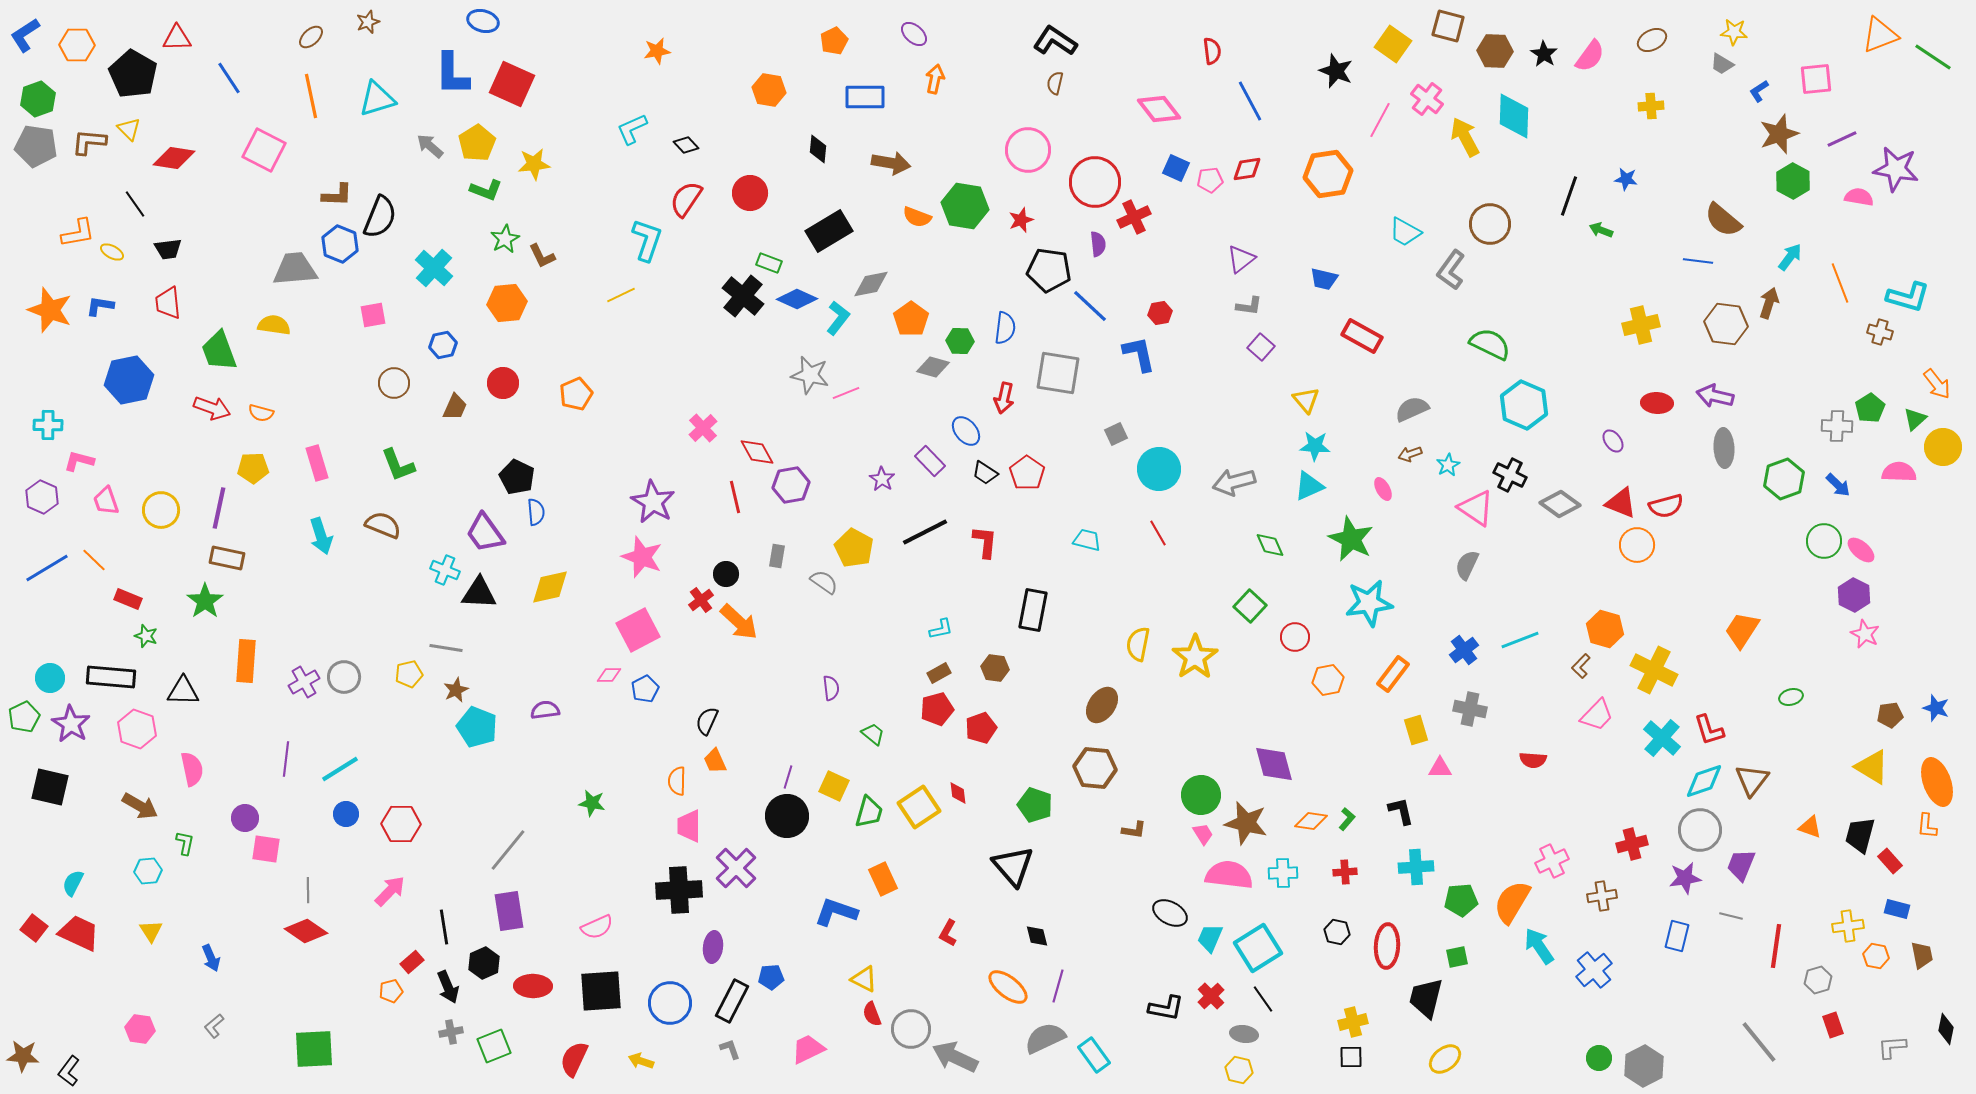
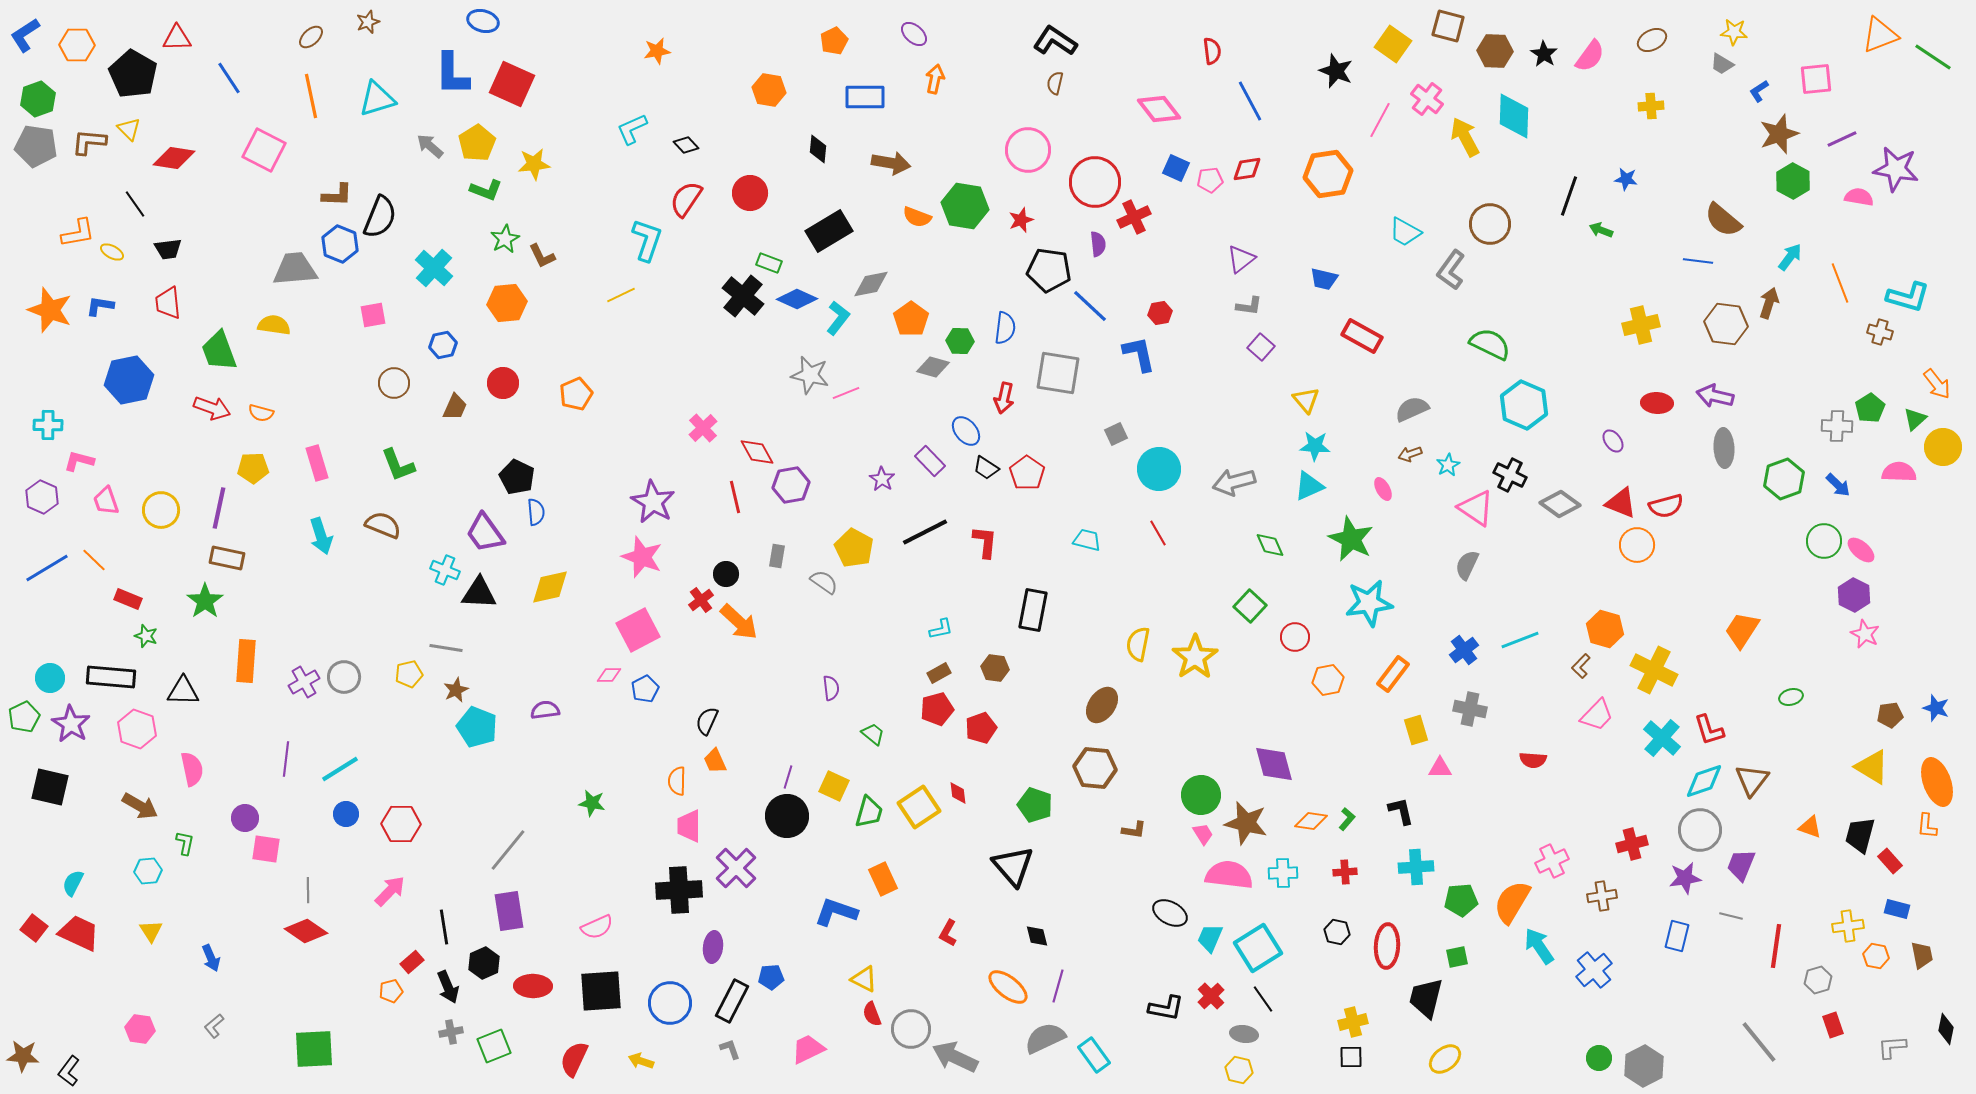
black trapezoid at (985, 473): moved 1 px right, 5 px up
